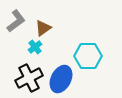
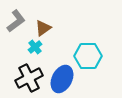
blue ellipse: moved 1 px right
